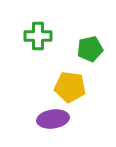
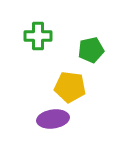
green pentagon: moved 1 px right, 1 px down
